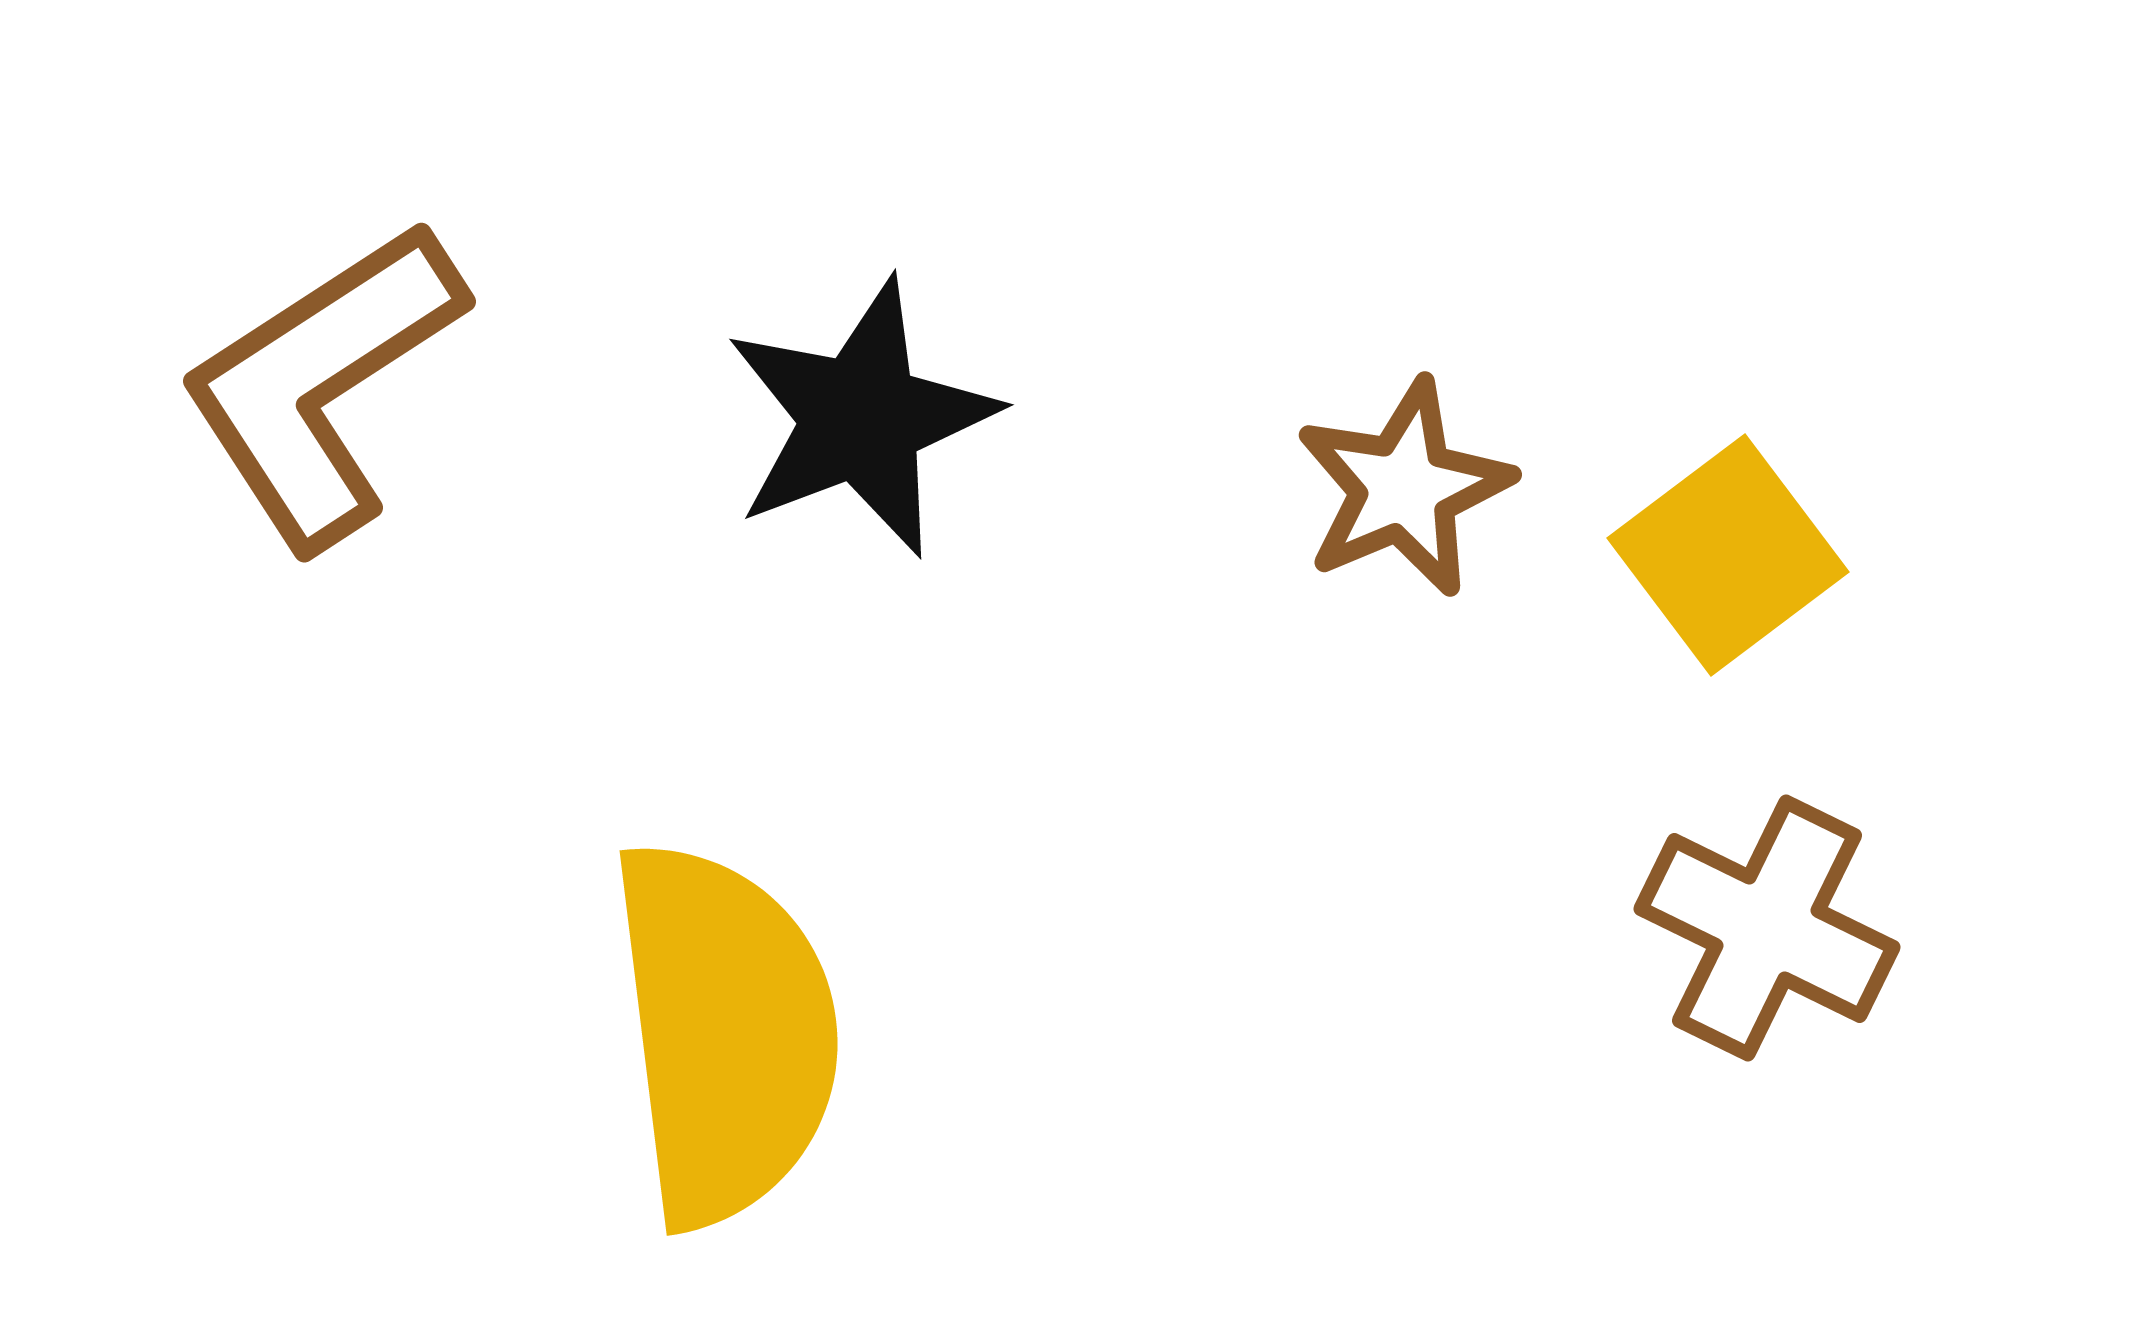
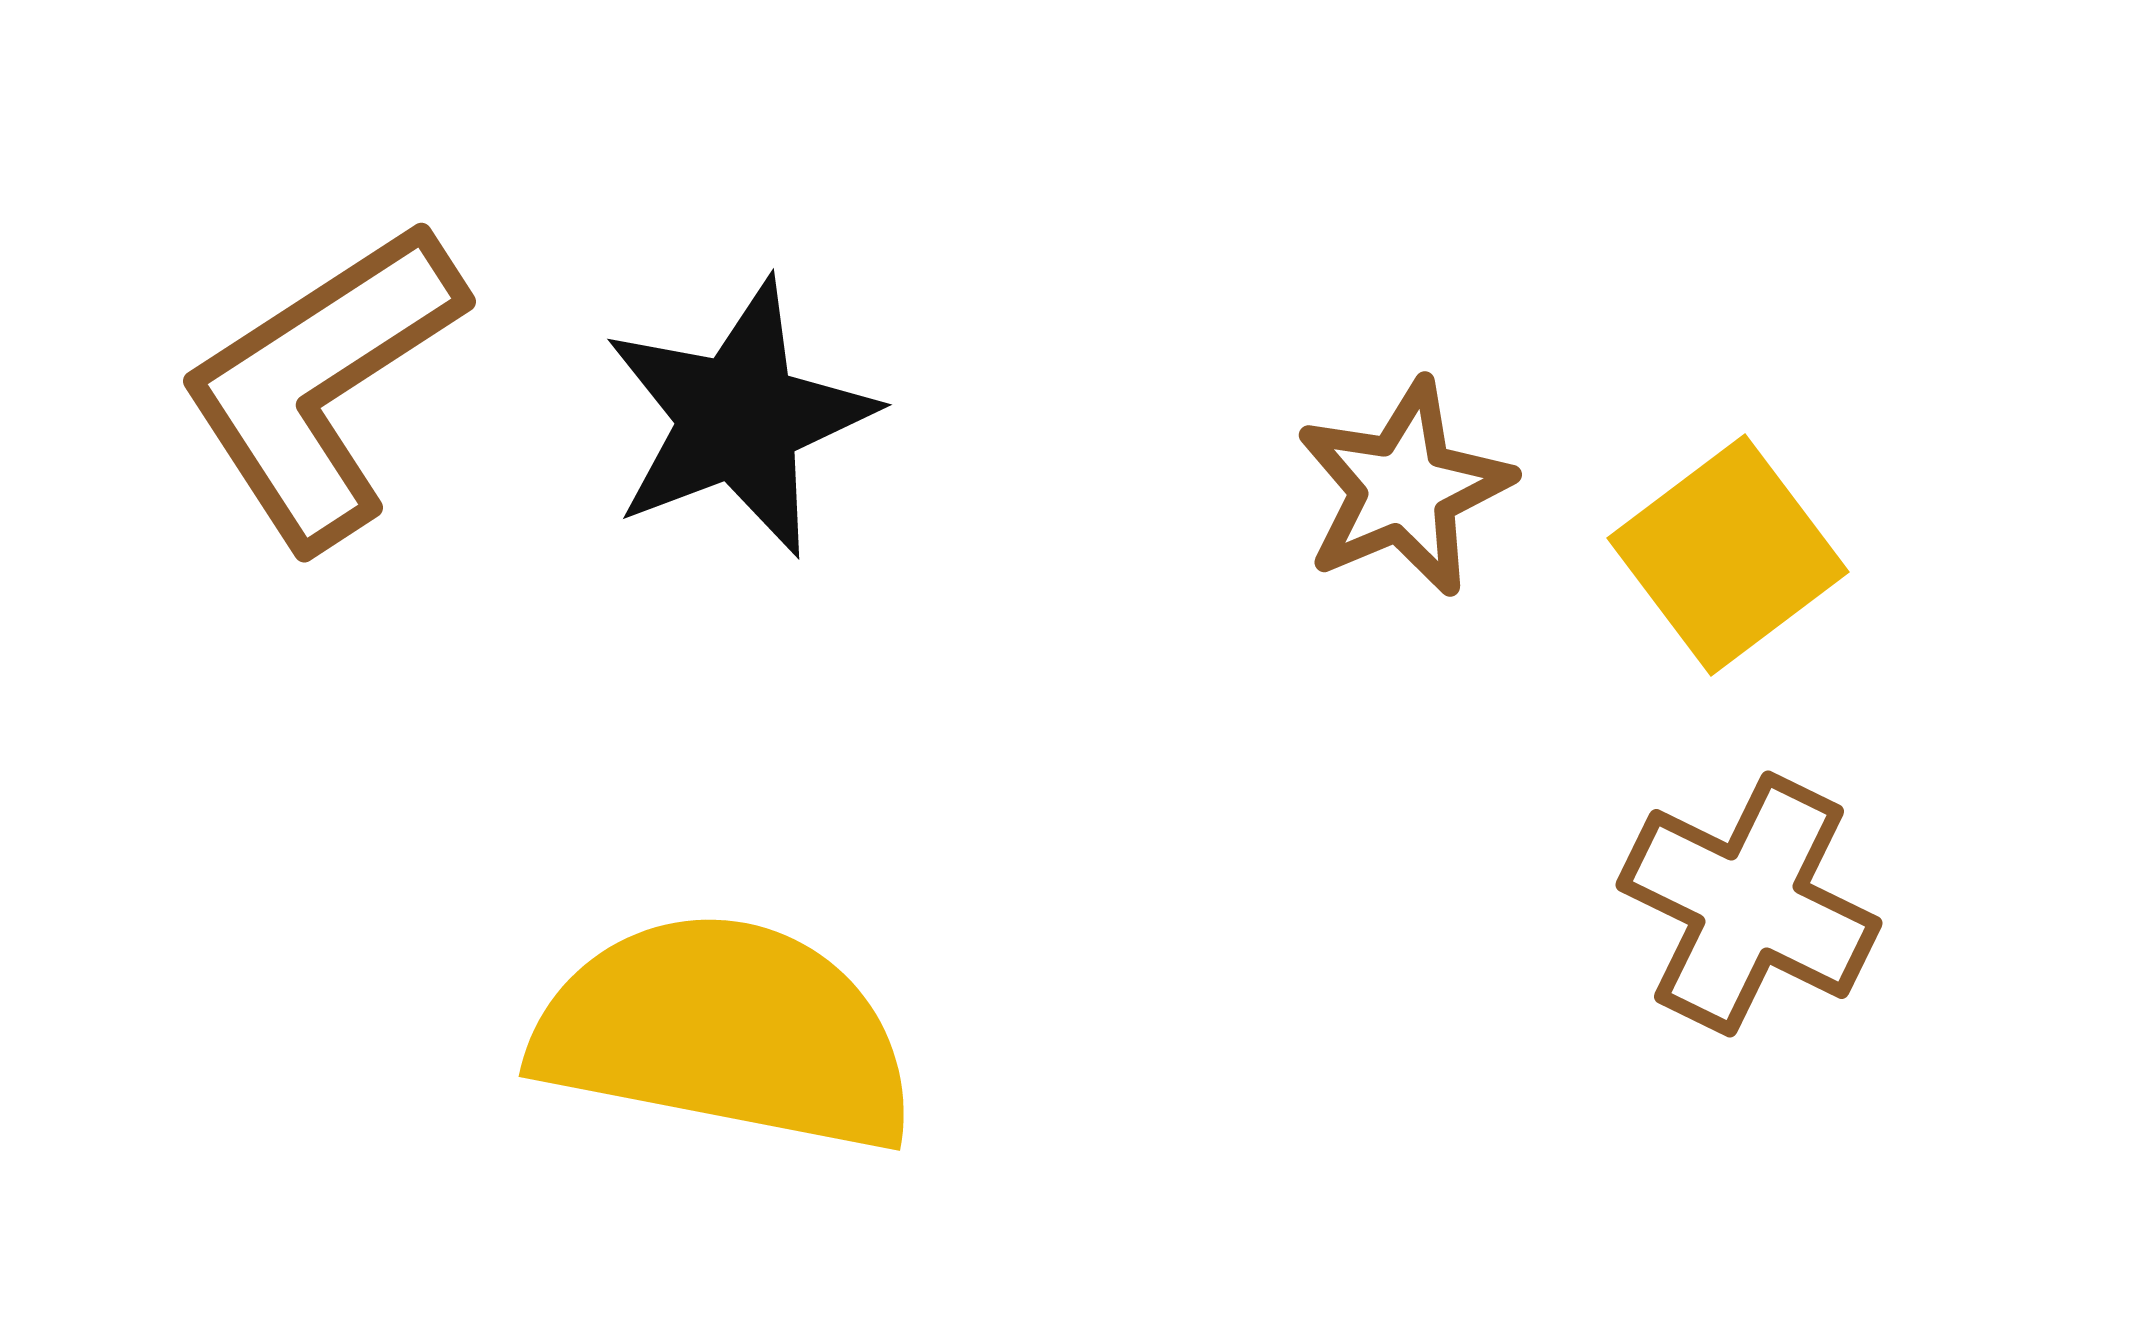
black star: moved 122 px left
brown cross: moved 18 px left, 24 px up
yellow semicircle: rotated 72 degrees counterclockwise
